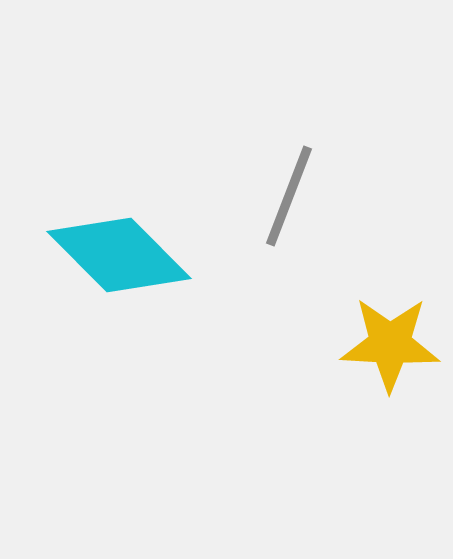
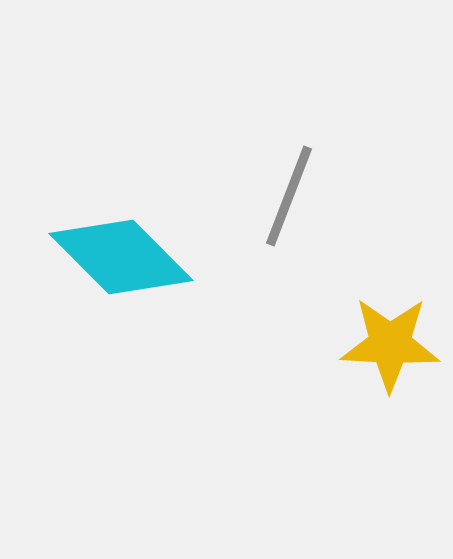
cyan diamond: moved 2 px right, 2 px down
